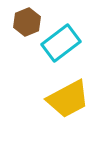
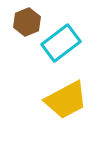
yellow trapezoid: moved 2 px left, 1 px down
